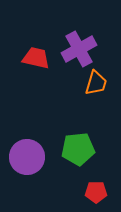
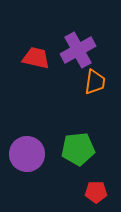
purple cross: moved 1 px left, 1 px down
orange trapezoid: moved 1 px left, 1 px up; rotated 8 degrees counterclockwise
purple circle: moved 3 px up
